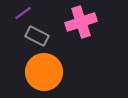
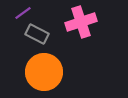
gray rectangle: moved 2 px up
